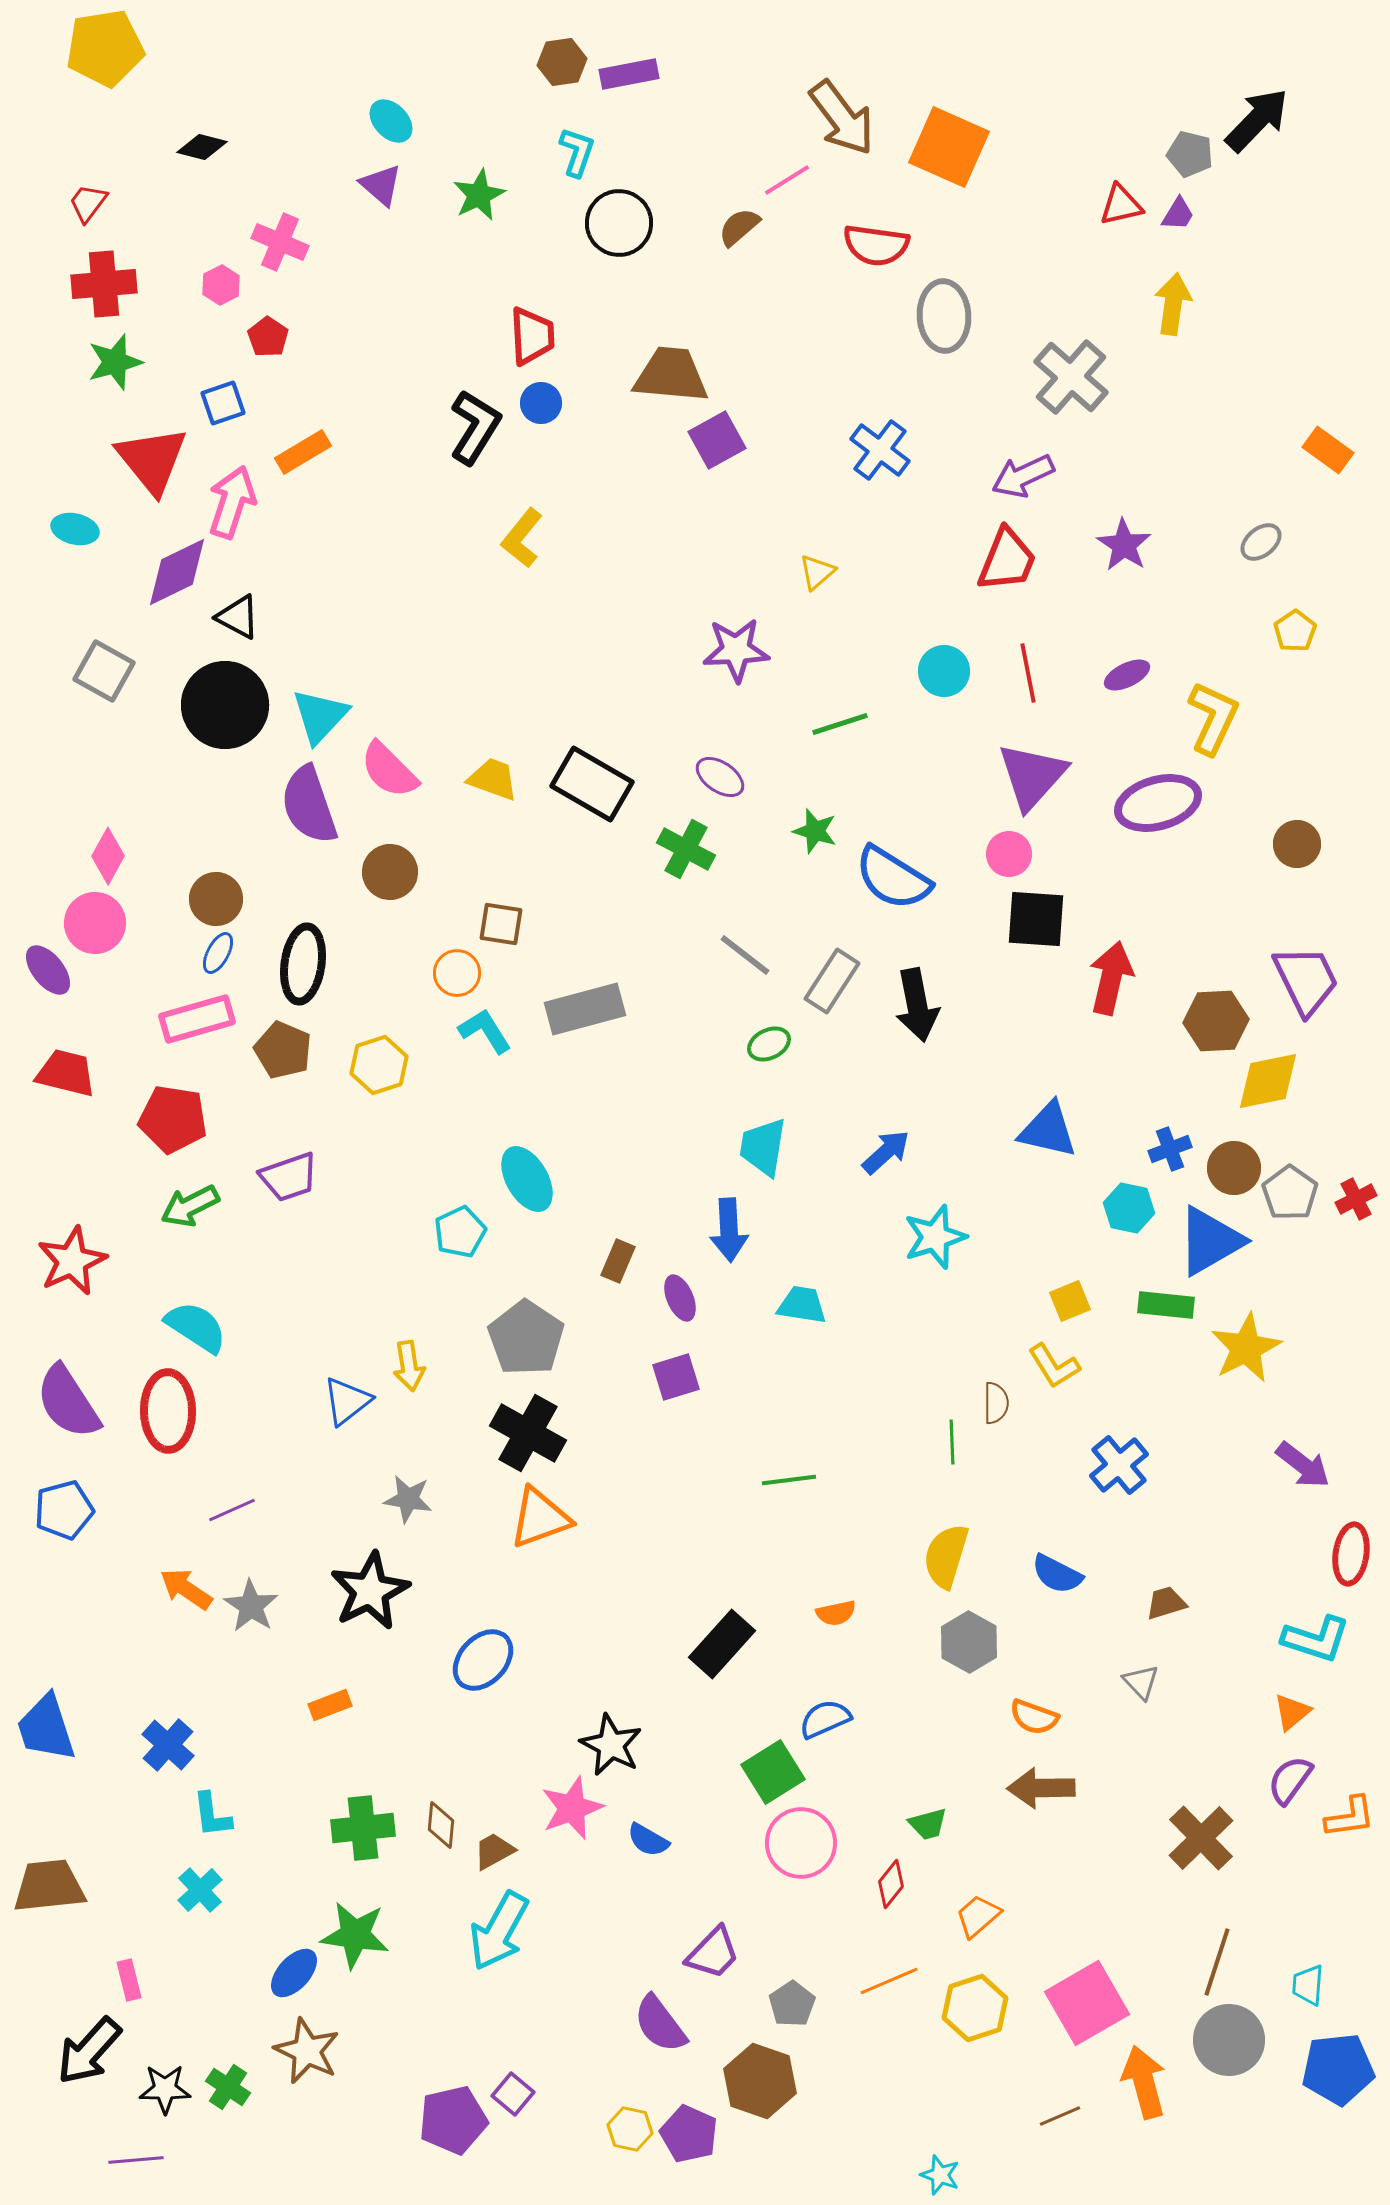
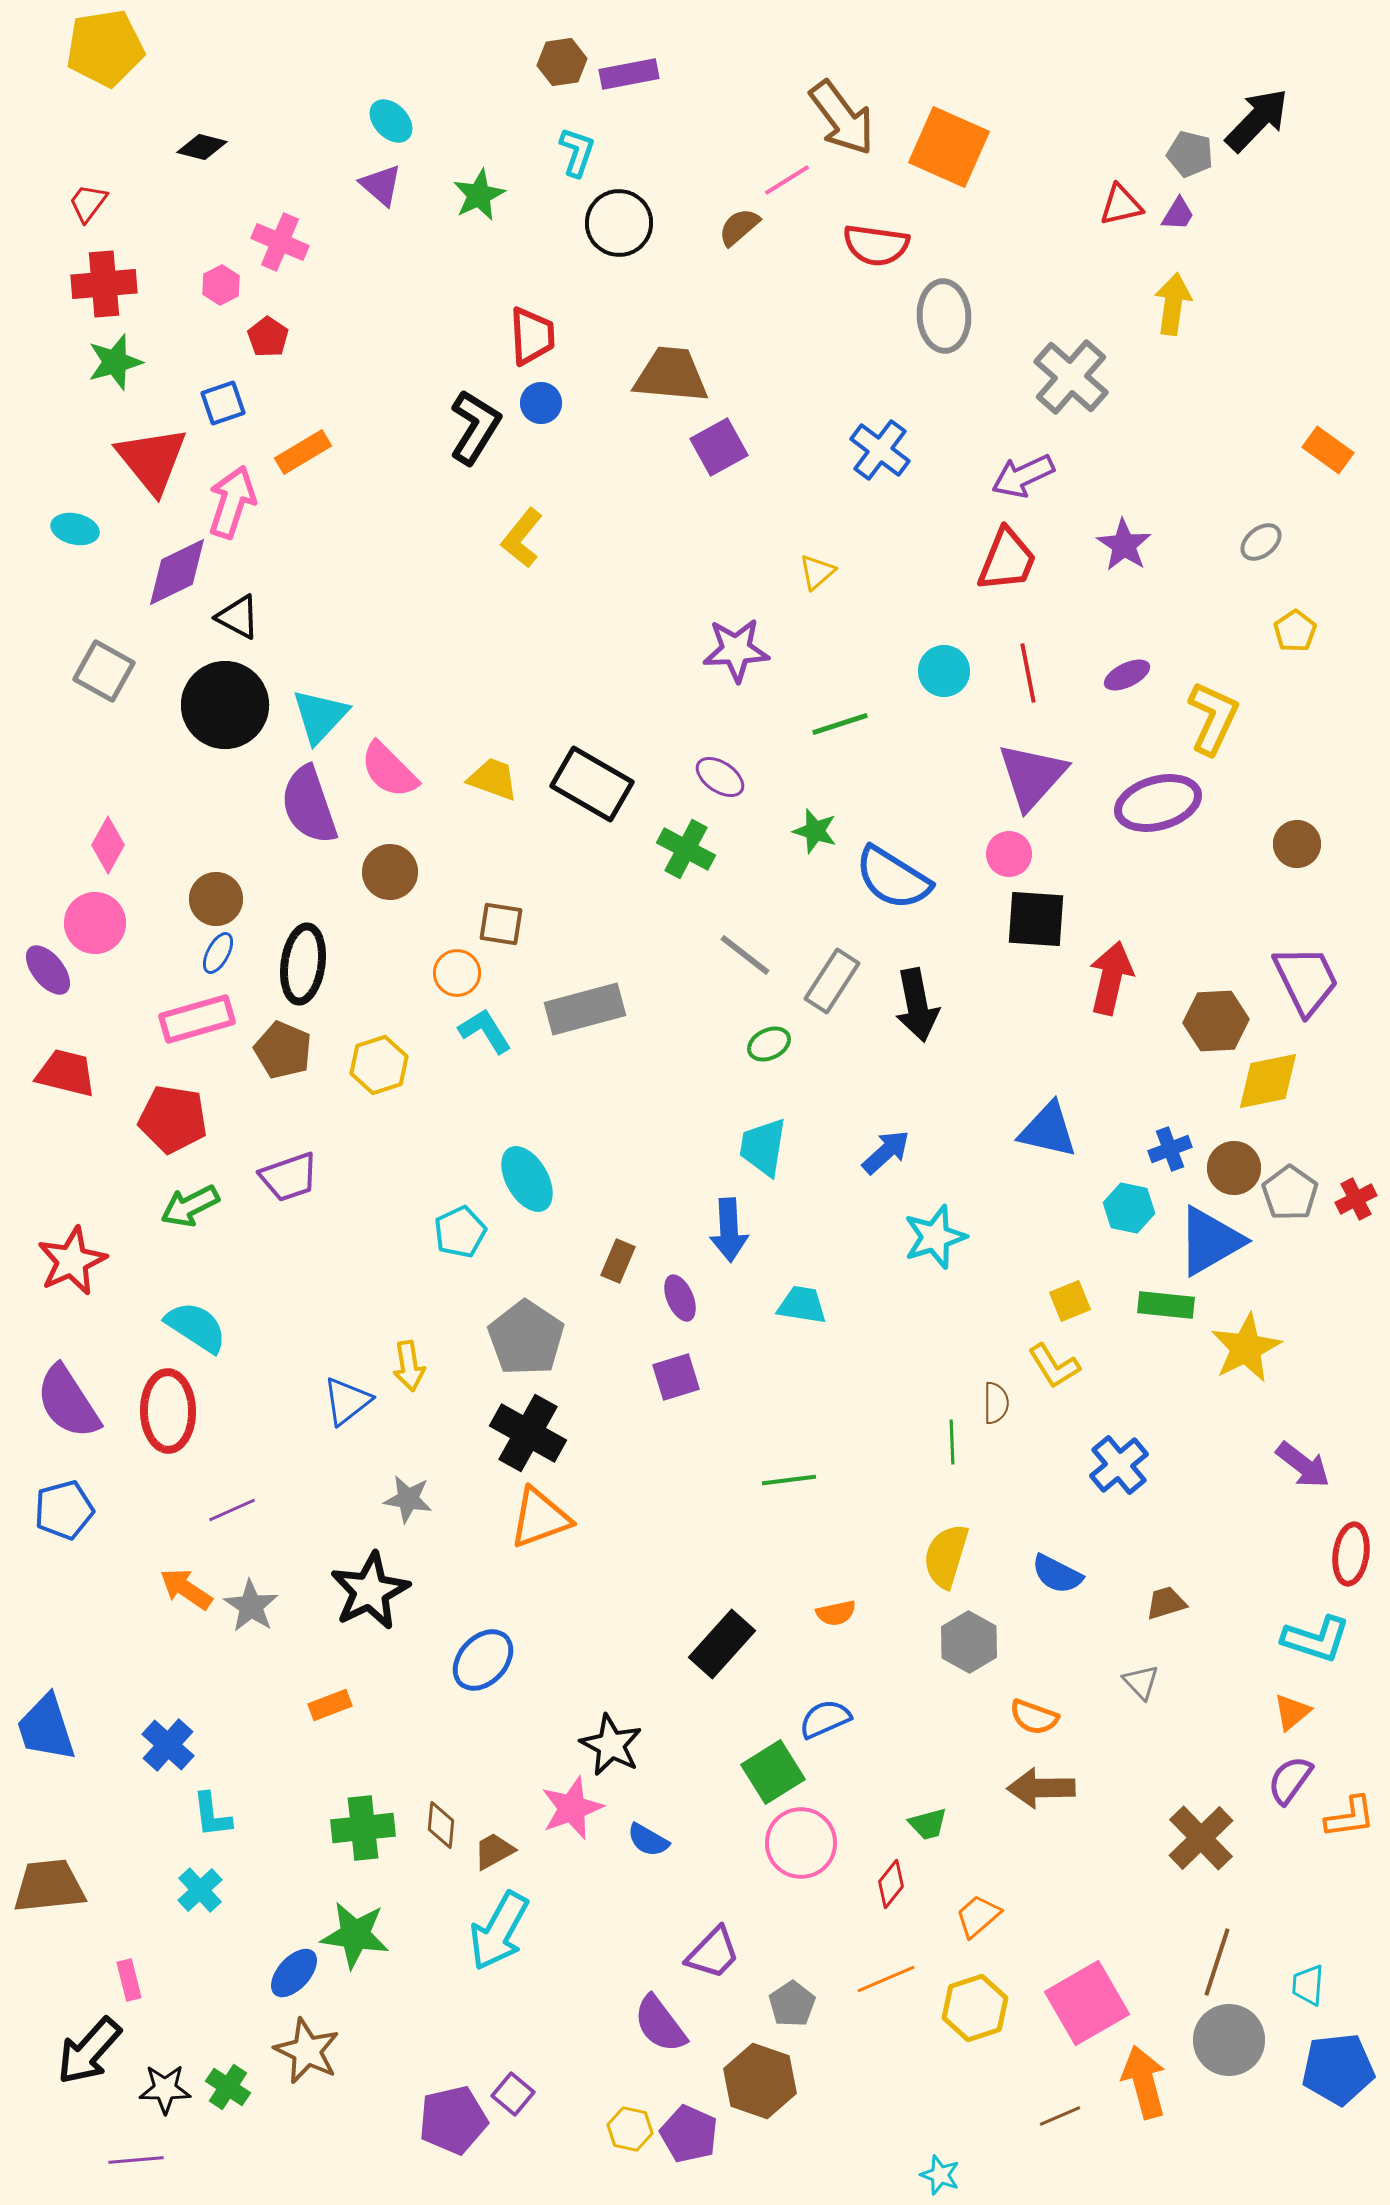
purple square at (717, 440): moved 2 px right, 7 px down
pink diamond at (108, 856): moved 11 px up
orange line at (889, 1981): moved 3 px left, 2 px up
